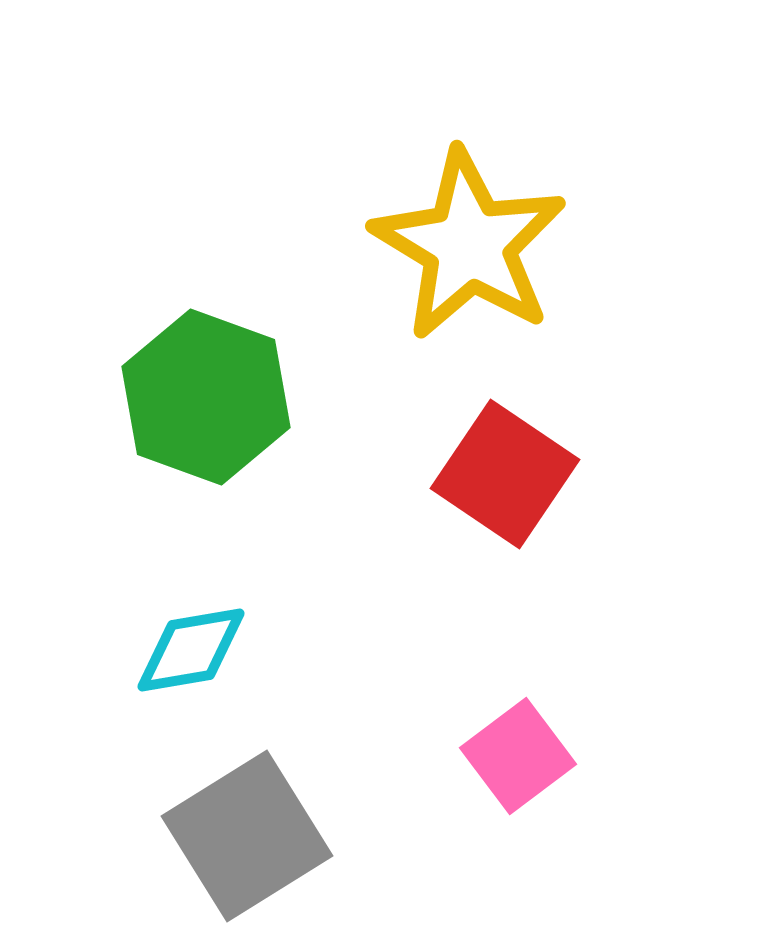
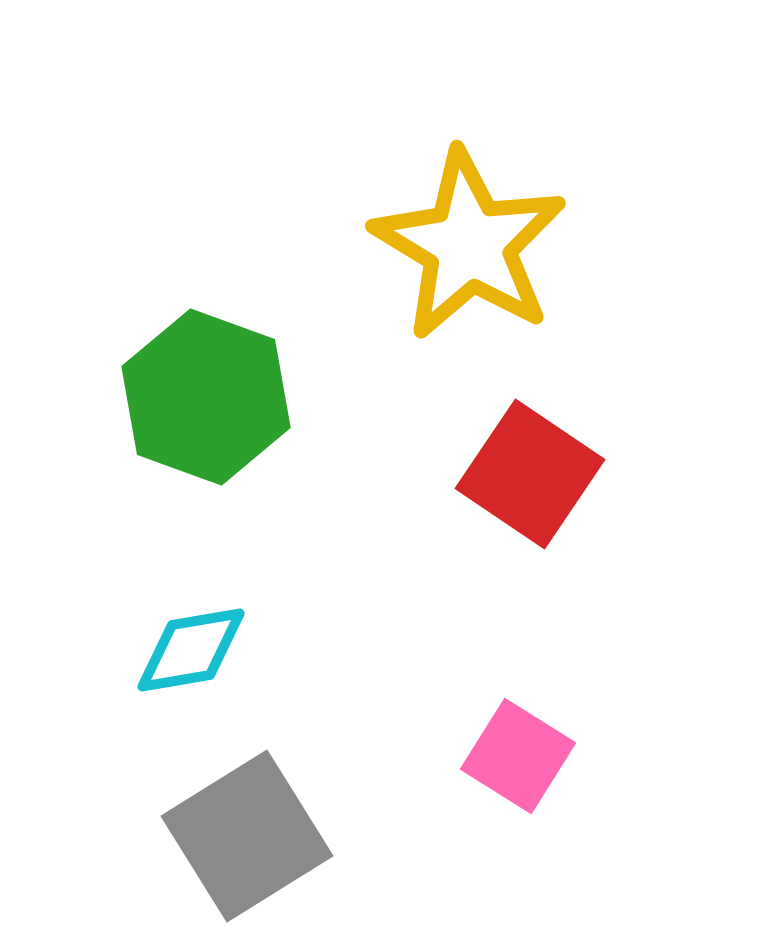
red square: moved 25 px right
pink square: rotated 21 degrees counterclockwise
